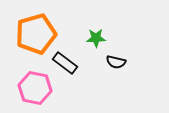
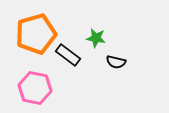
green star: rotated 12 degrees clockwise
black rectangle: moved 3 px right, 8 px up
